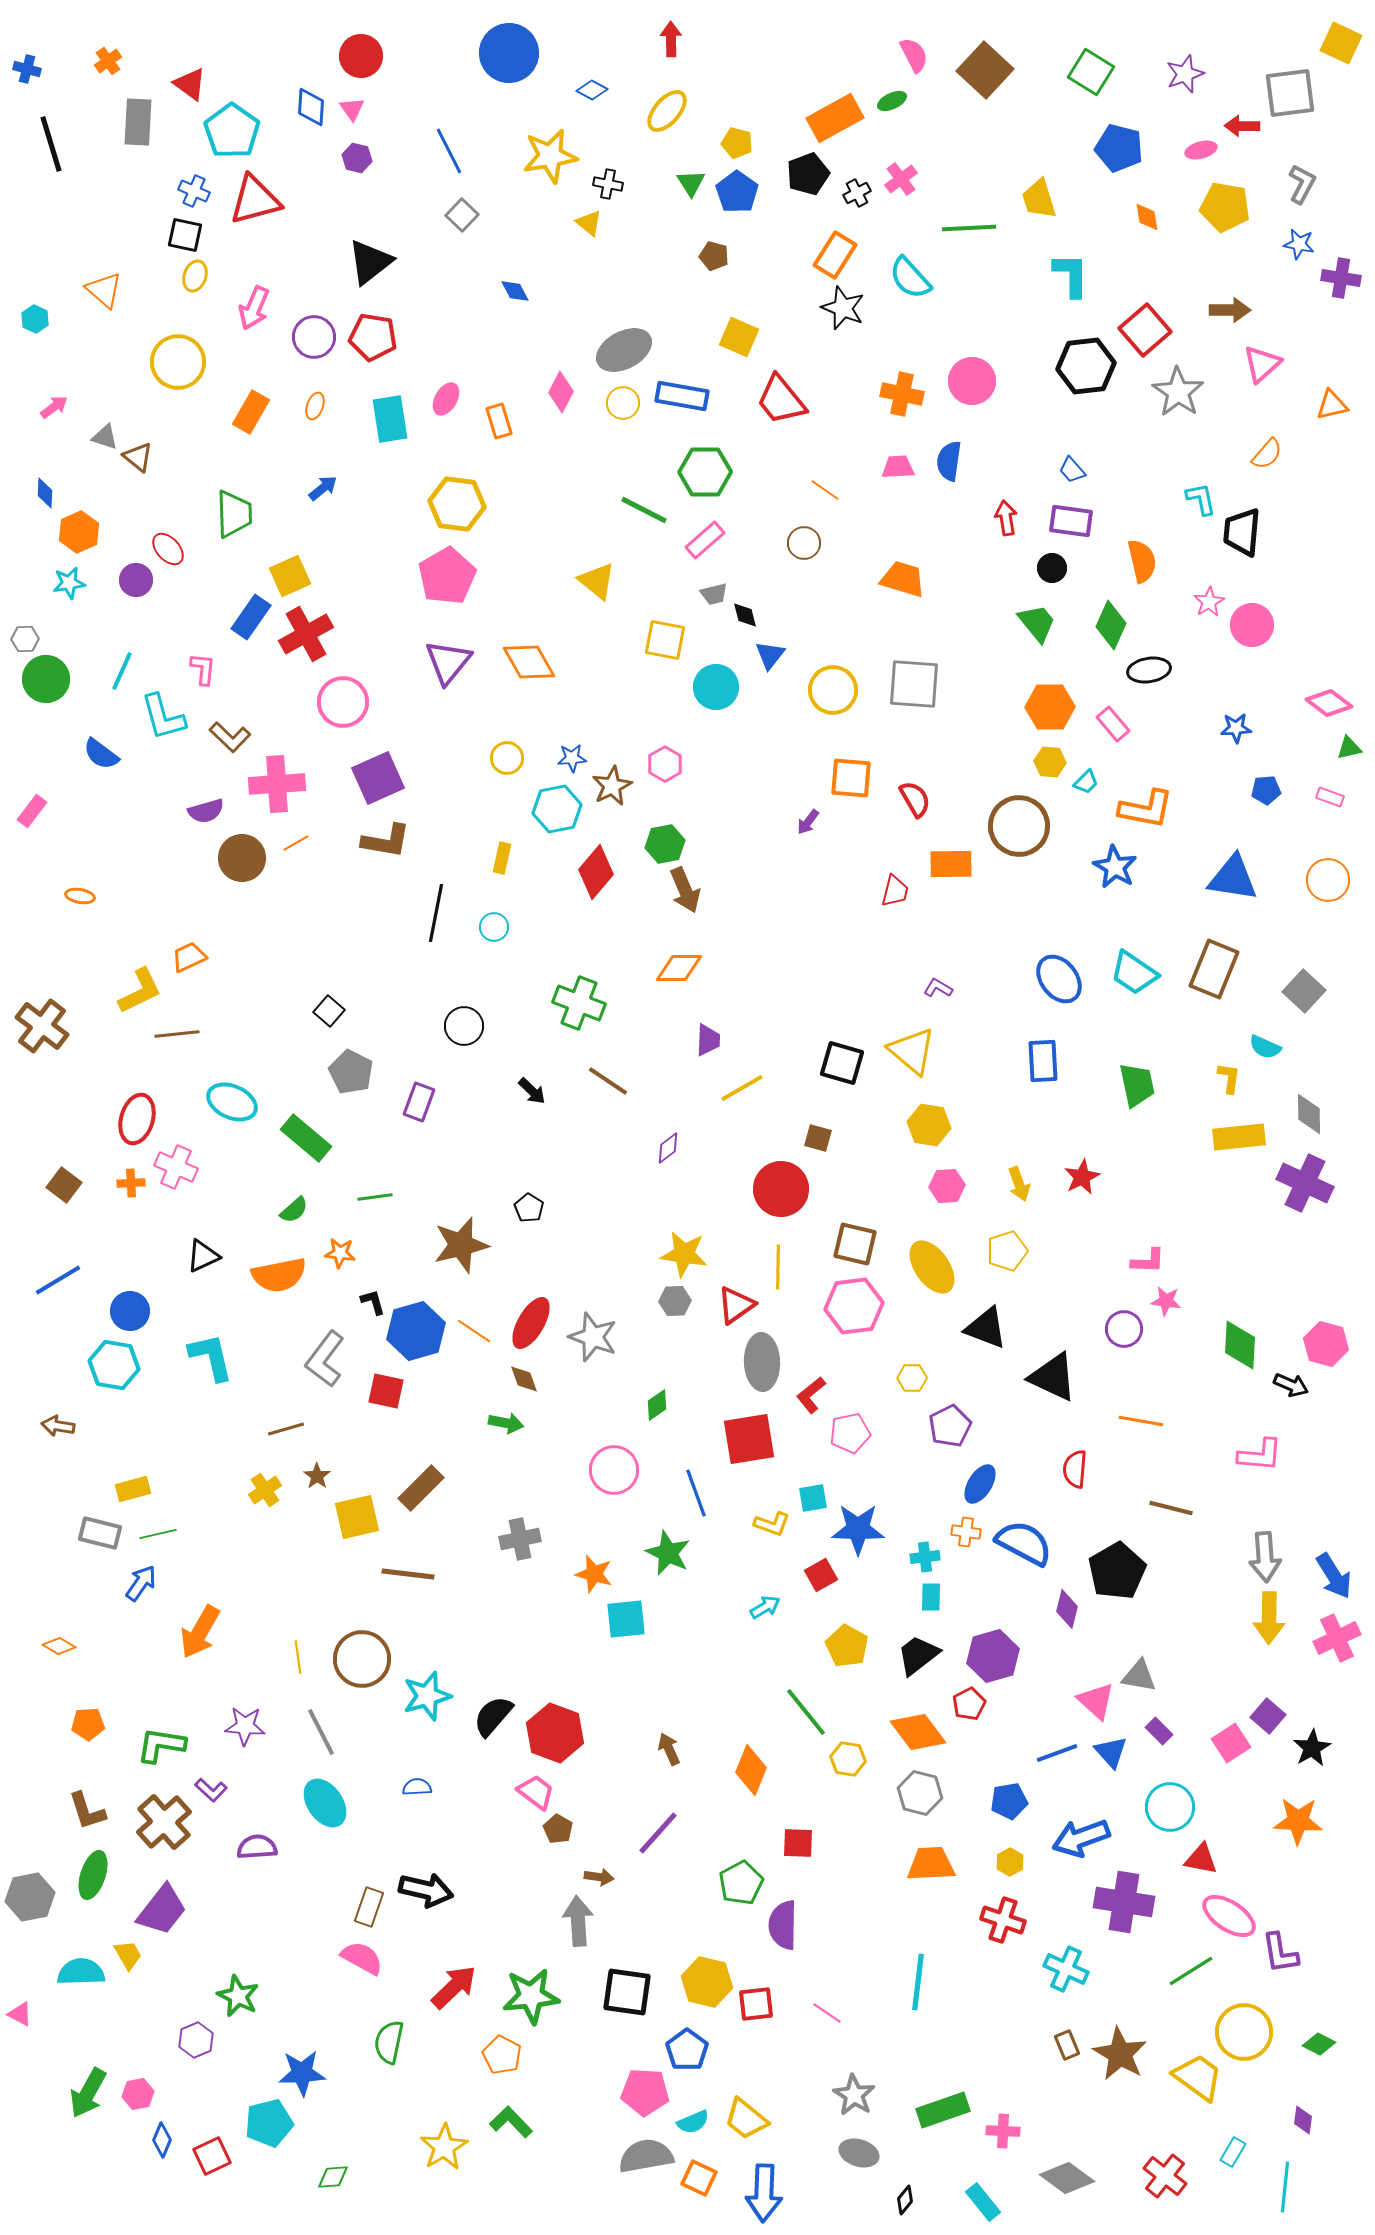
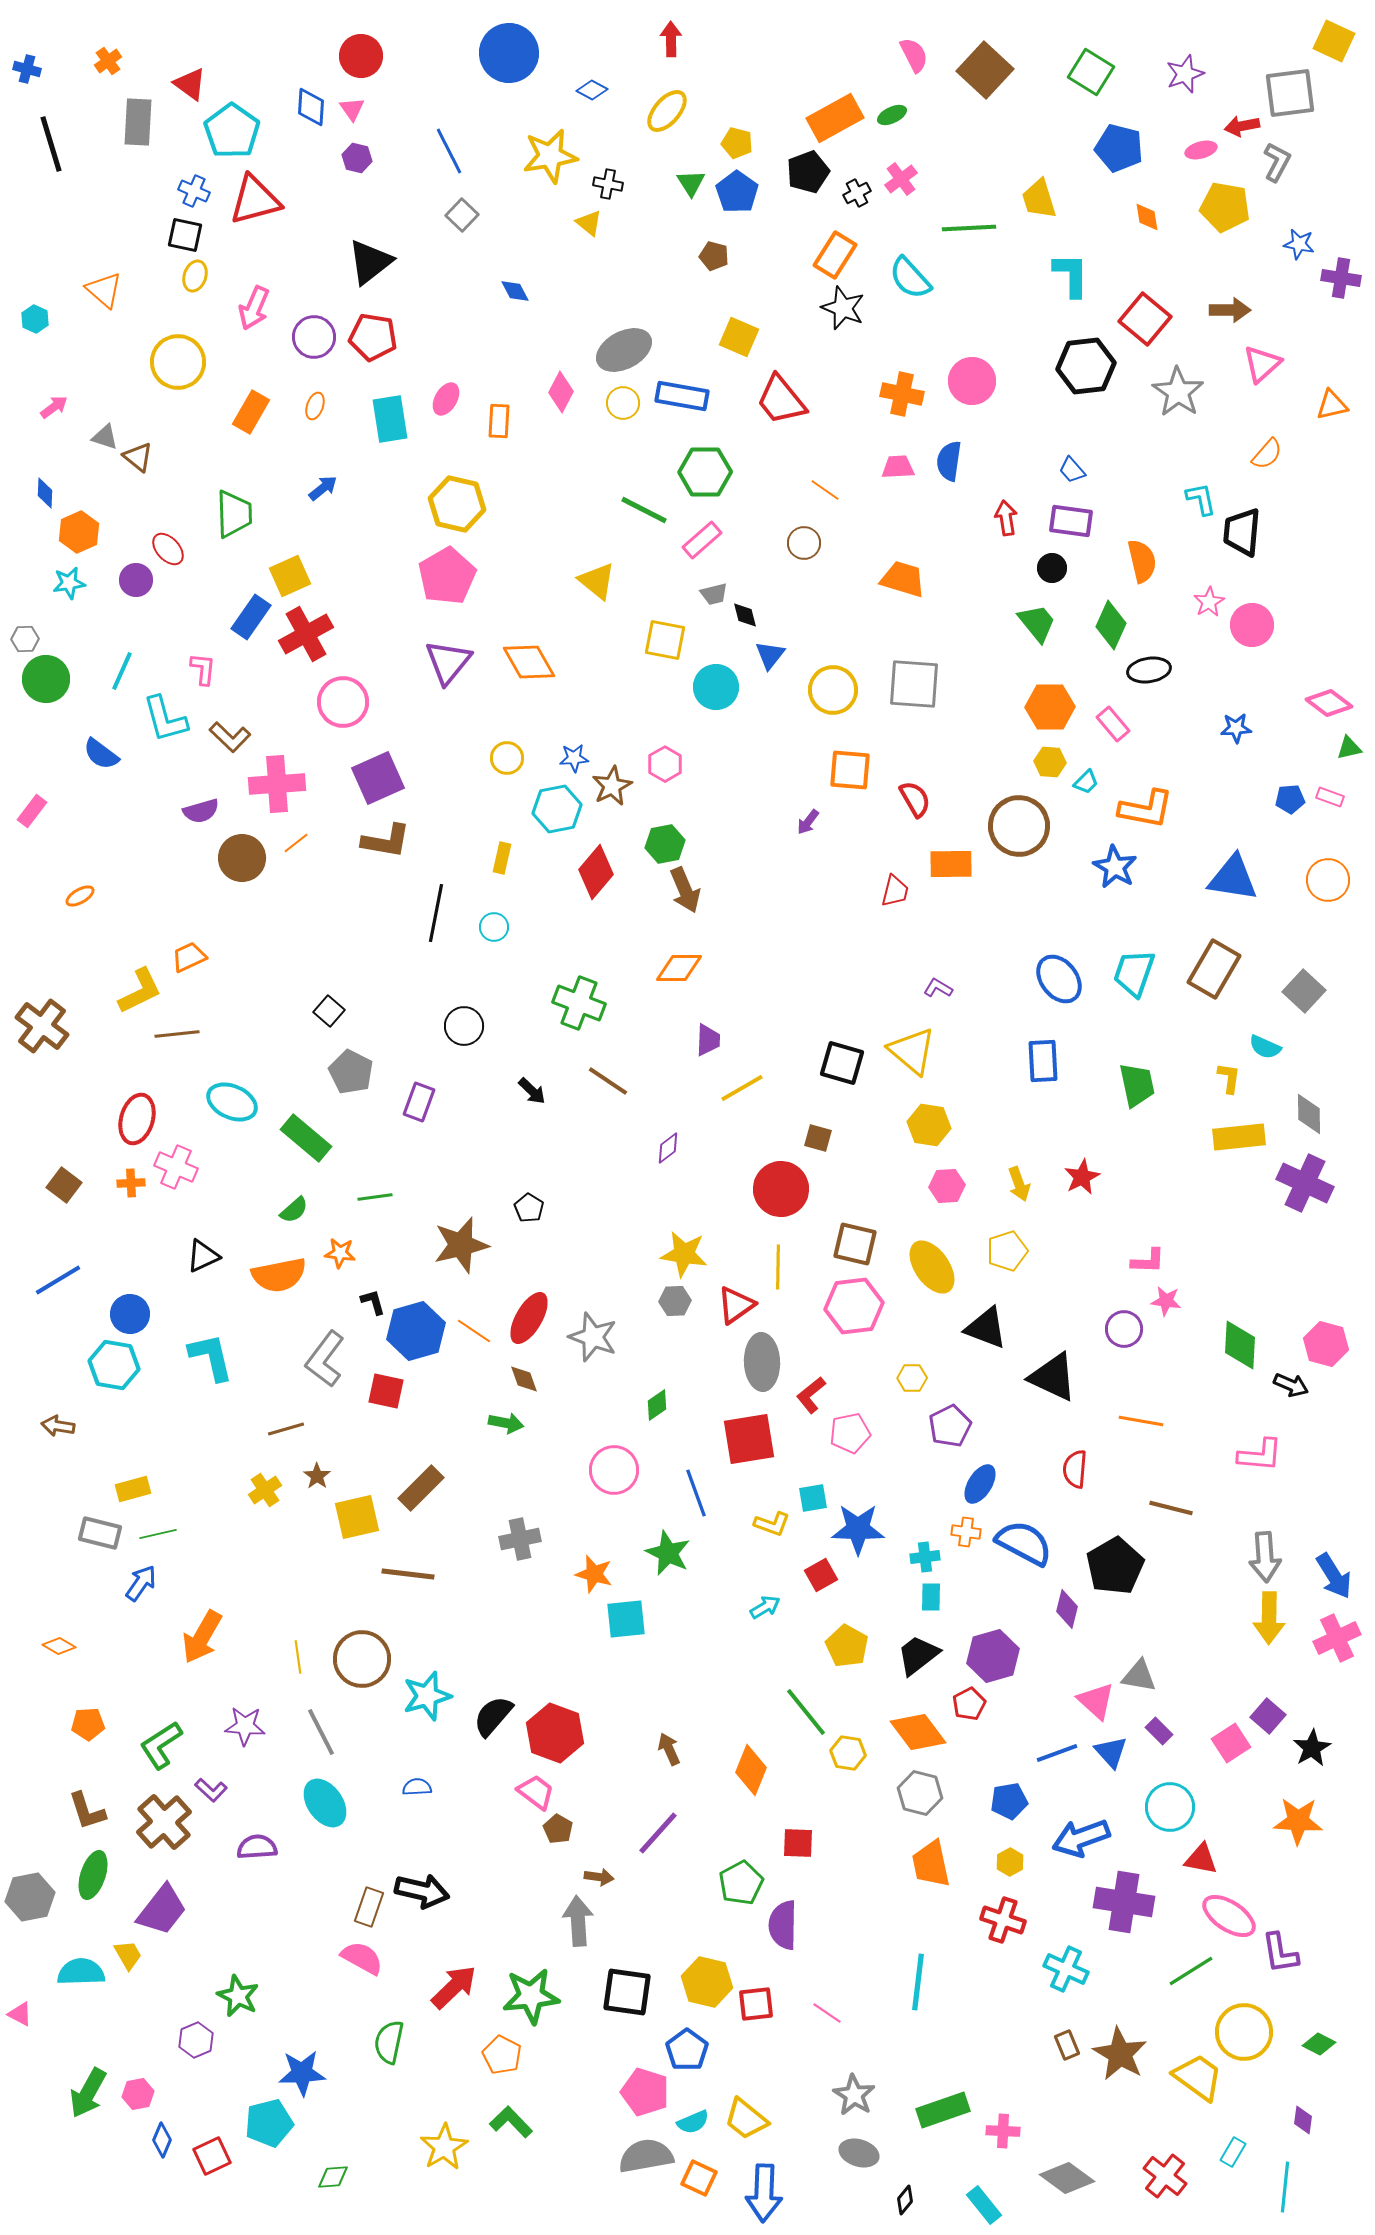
yellow square at (1341, 43): moved 7 px left, 2 px up
green ellipse at (892, 101): moved 14 px down
red arrow at (1242, 126): rotated 12 degrees counterclockwise
black pentagon at (808, 174): moved 2 px up
gray L-shape at (1302, 184): moved 25 px left, 22 px up
red square at (1145, 330): moved 11 px up; rotated 9 degrees counterclockwise
orange rectangle at (499, 421): rotated 20 degrees clockwise
yellow hexagon at (457, 504): rotated 6 degrees clockwise
pink rectangle at (705, 540): moved 3 px left
cyan L-shape at (163, 717): moved 2 px right, 2 px down
blue star at (572, 758): moved 2 px right
orange square at (851, 778): moved 1 px left, 8 px up
blue pentagon at (1266, 790): moved 24 px right, 9 px down
purple semicircle at (206, 811): moved 5 px left
orange line at (296, 843): rotated 8 degrees counterclockwise
orange ellipse at (80, 896): rotated 40 degrees counterclockwise
brown rectangle at (1214, 969): rotated 8 degrees clockwise
cyan trapezoid at (1134, 973): rotated 75 degrees clockwise
blue circle at (130, 1311): moved 3 px down
red ellipse at (531, 1323): moved 2 px left, 5 px up
black pentagon at (1117, 1571): moved 2 px left, 5 px up
orange arrow at (200, 1632): moved 2 px right, 5 px down
green L-shape at (161, 1745): rotated 42 degrees counterclockwise
yellow hexagon at (848, 1759): moved 6 px up
orange trapezoid at (931, 1864): rotated 99 degrees counterclockwise
black arrow at (426, 1890): moved 4 px left, 1 px down
pink pentagon at (645, 2092): rotated 15 degrees clockwise
cyan rectangle at (983, 2202): moved 1 px right, 3 px down
